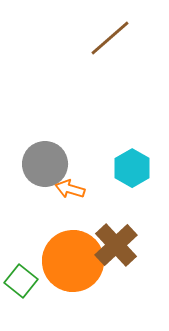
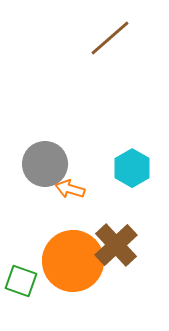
green square: rotated 20 degrees counterclockwise
